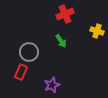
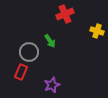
green arrow: moved 11 px left
